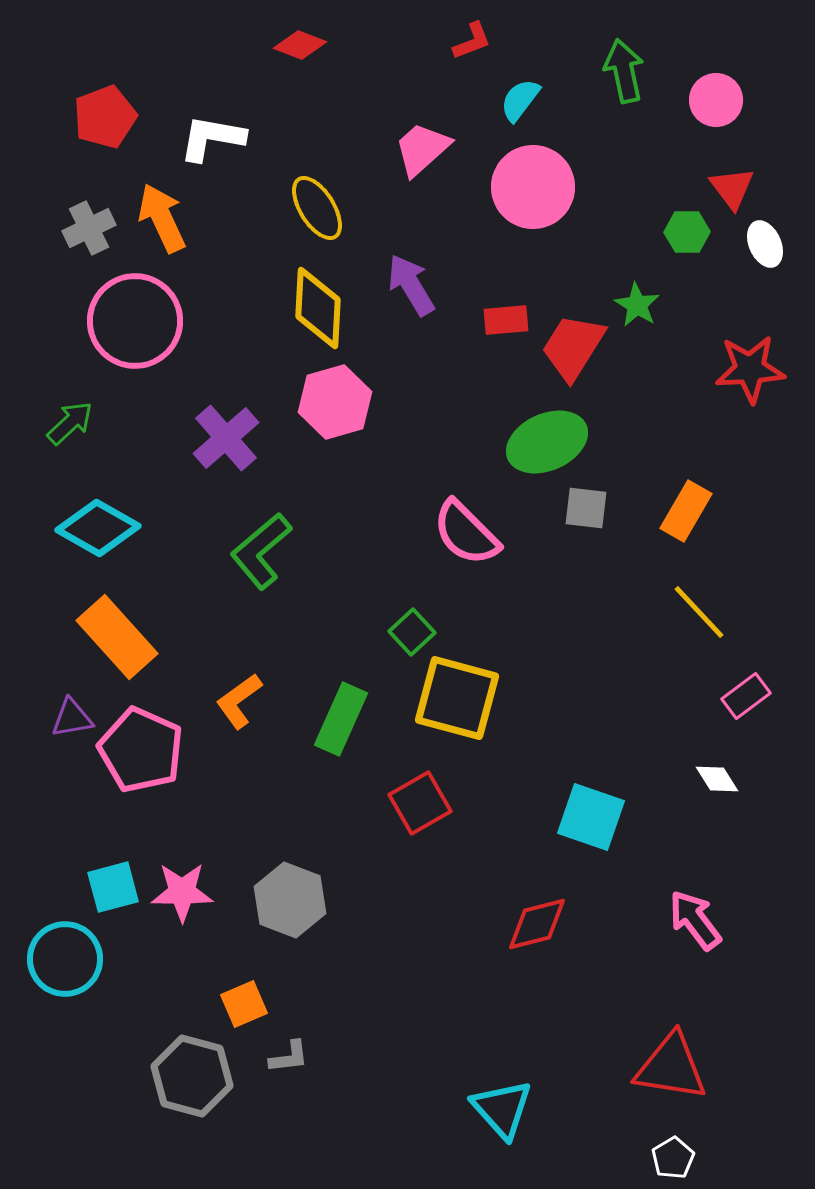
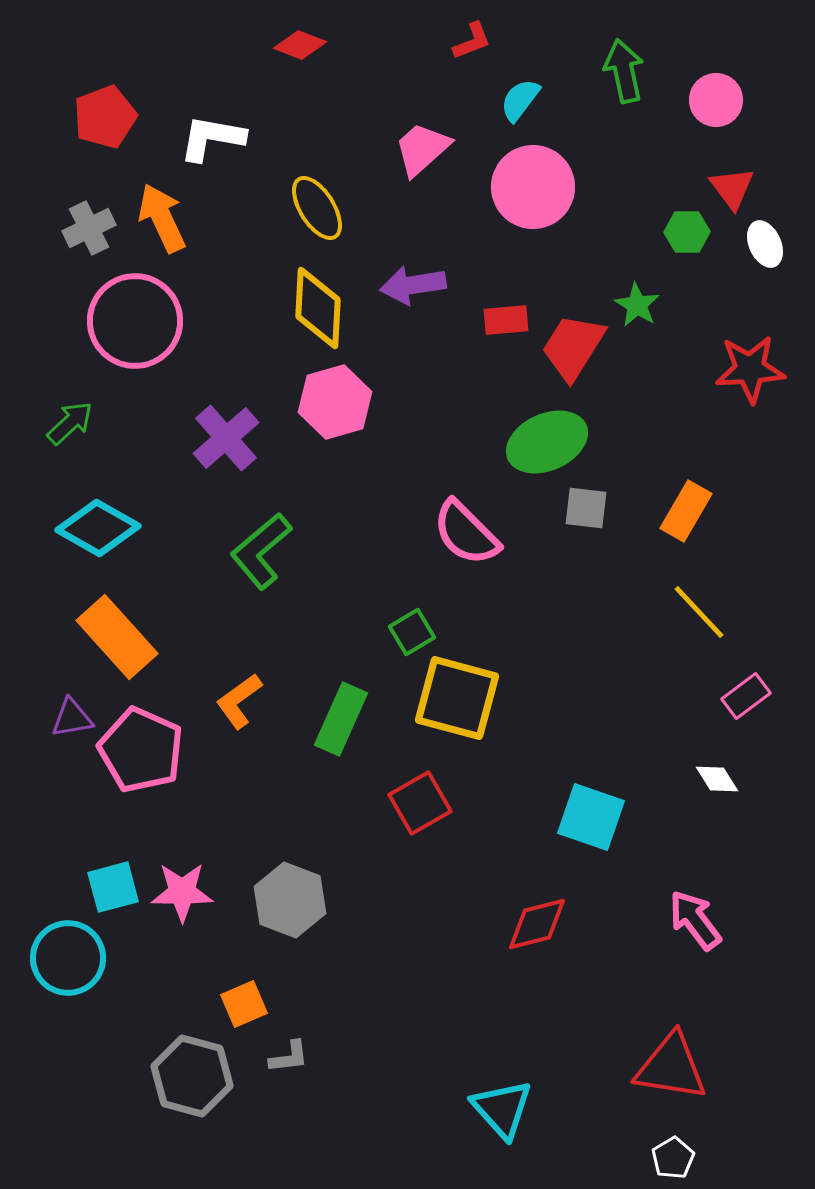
purple arrow at (411, 285): moved 2 px right; rotated 68 degrees counterclockwise
green square at (412, 632): rotated 12 degrees clockwise
cyan circle at (65, 959): moved 3 px right, 1 px up
